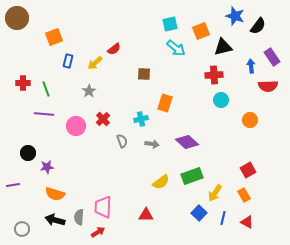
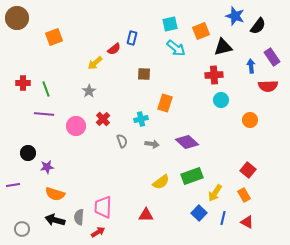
blue rectangle at (68, 61): moved 64 px right, 23 px up
red square at (248, 170): rotated 21 degrees counterclockwise
